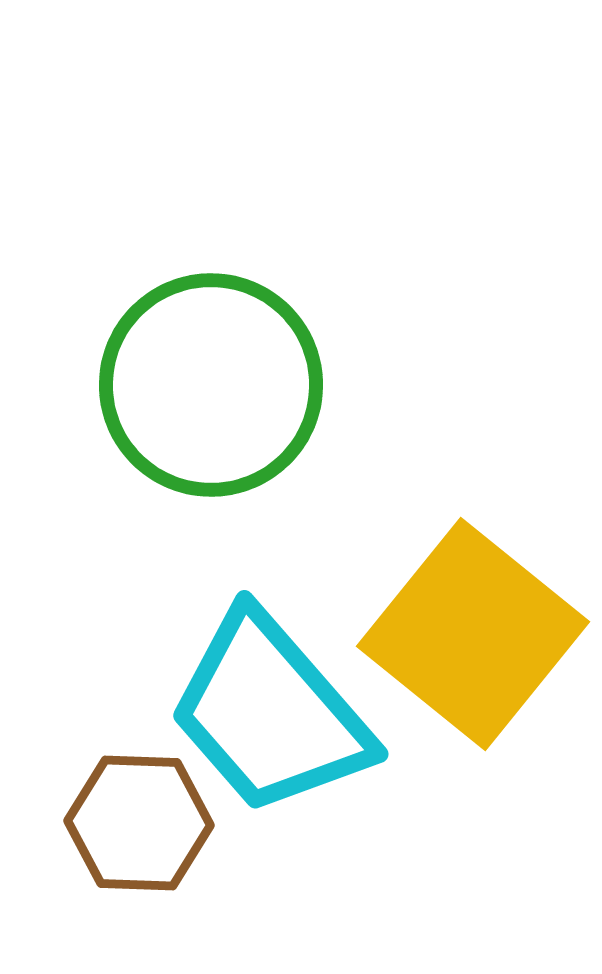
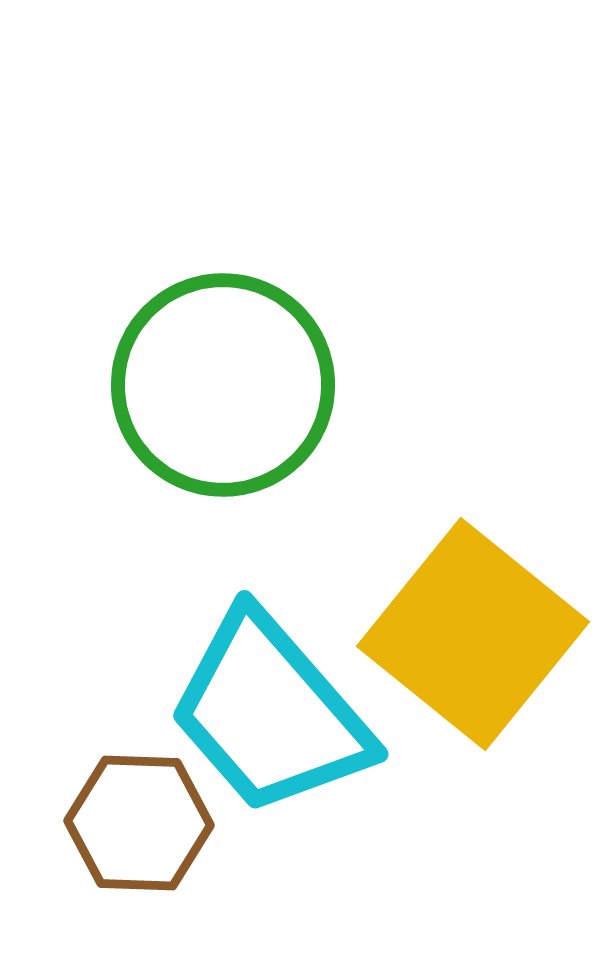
green circle: moved 12 px right
